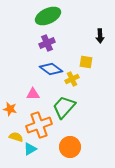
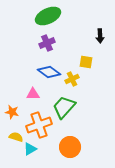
blue diamond: moved 2 px left, 3 px down
orange star: moved 2 px right, 3 px down
